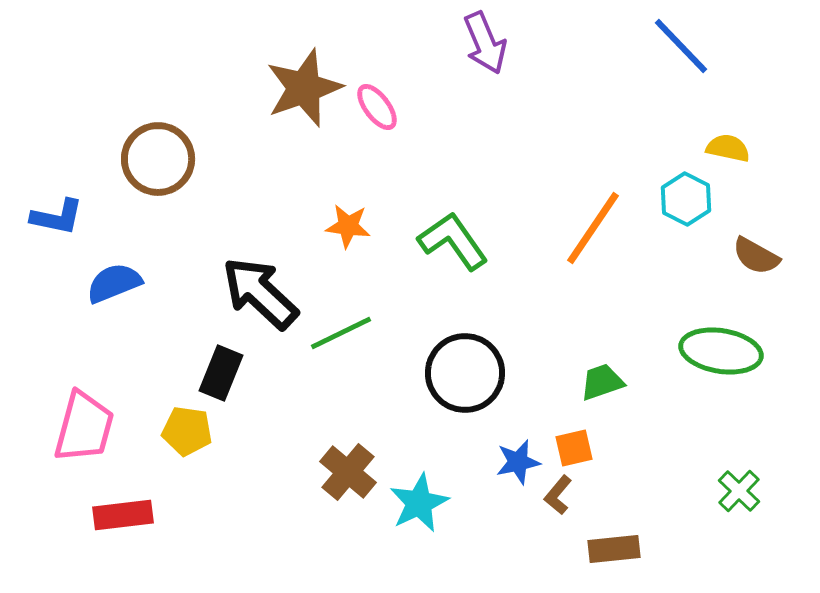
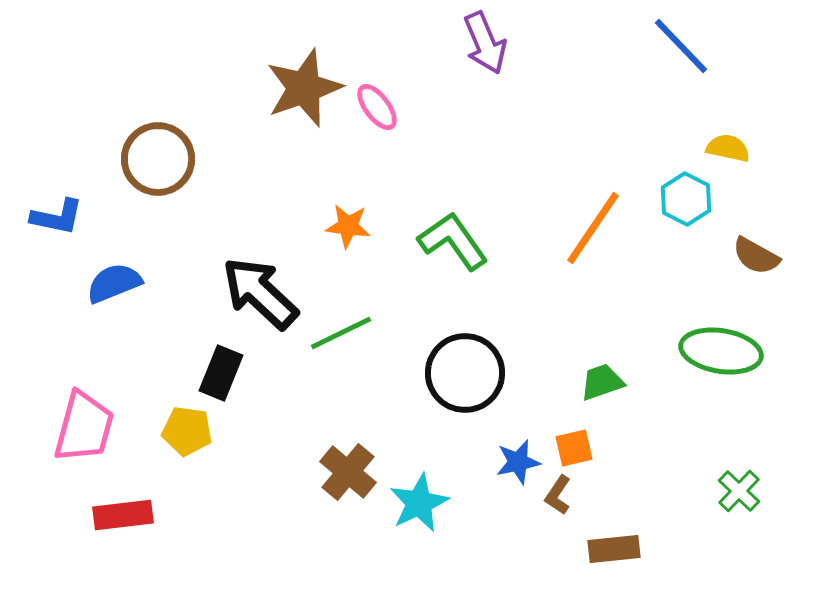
brown L-shape: rotated 6 degrees counterclockwise
